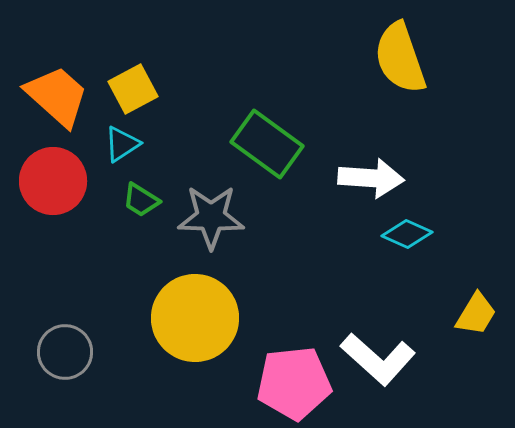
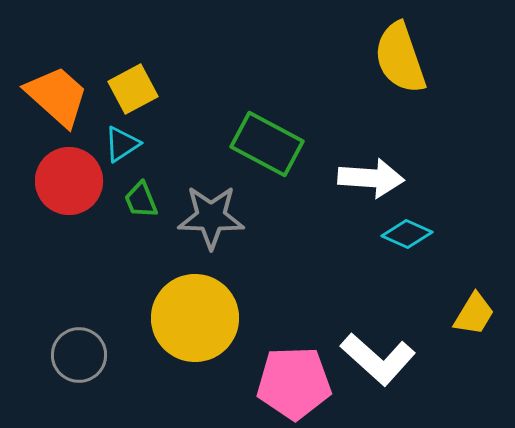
green rectangle: rotated 8 degrees counterclockwise
red circle: moved 16 px right
green trapezoid: rotated 36 degrees clockwise
yellow trapezoid: moved 2 px left
gray circle: moved 14 px right, 3 px down
pink pentagon: rotated 4 degrees clockwise
